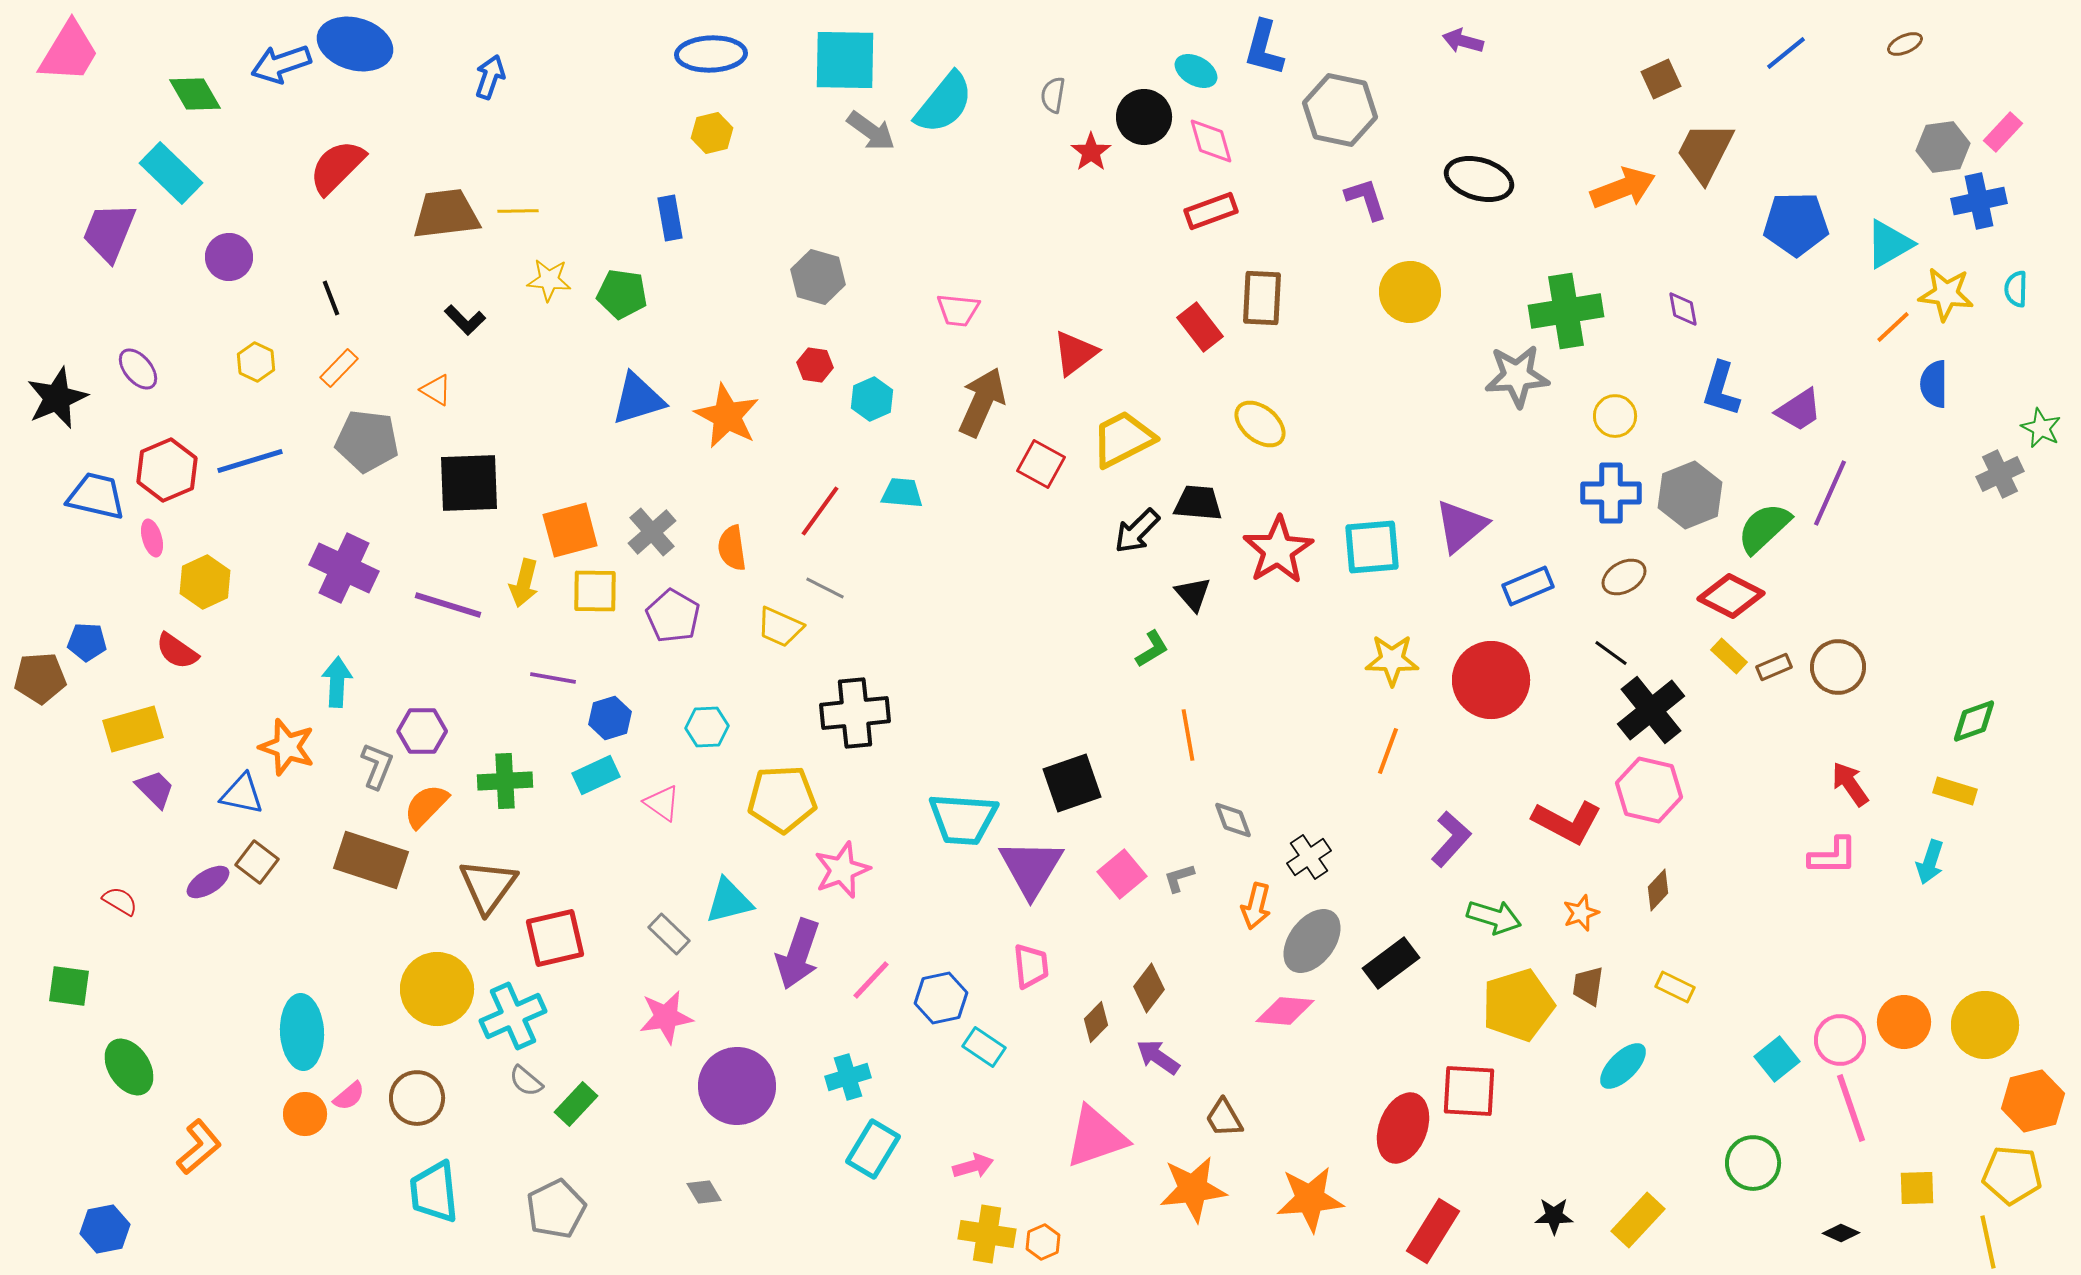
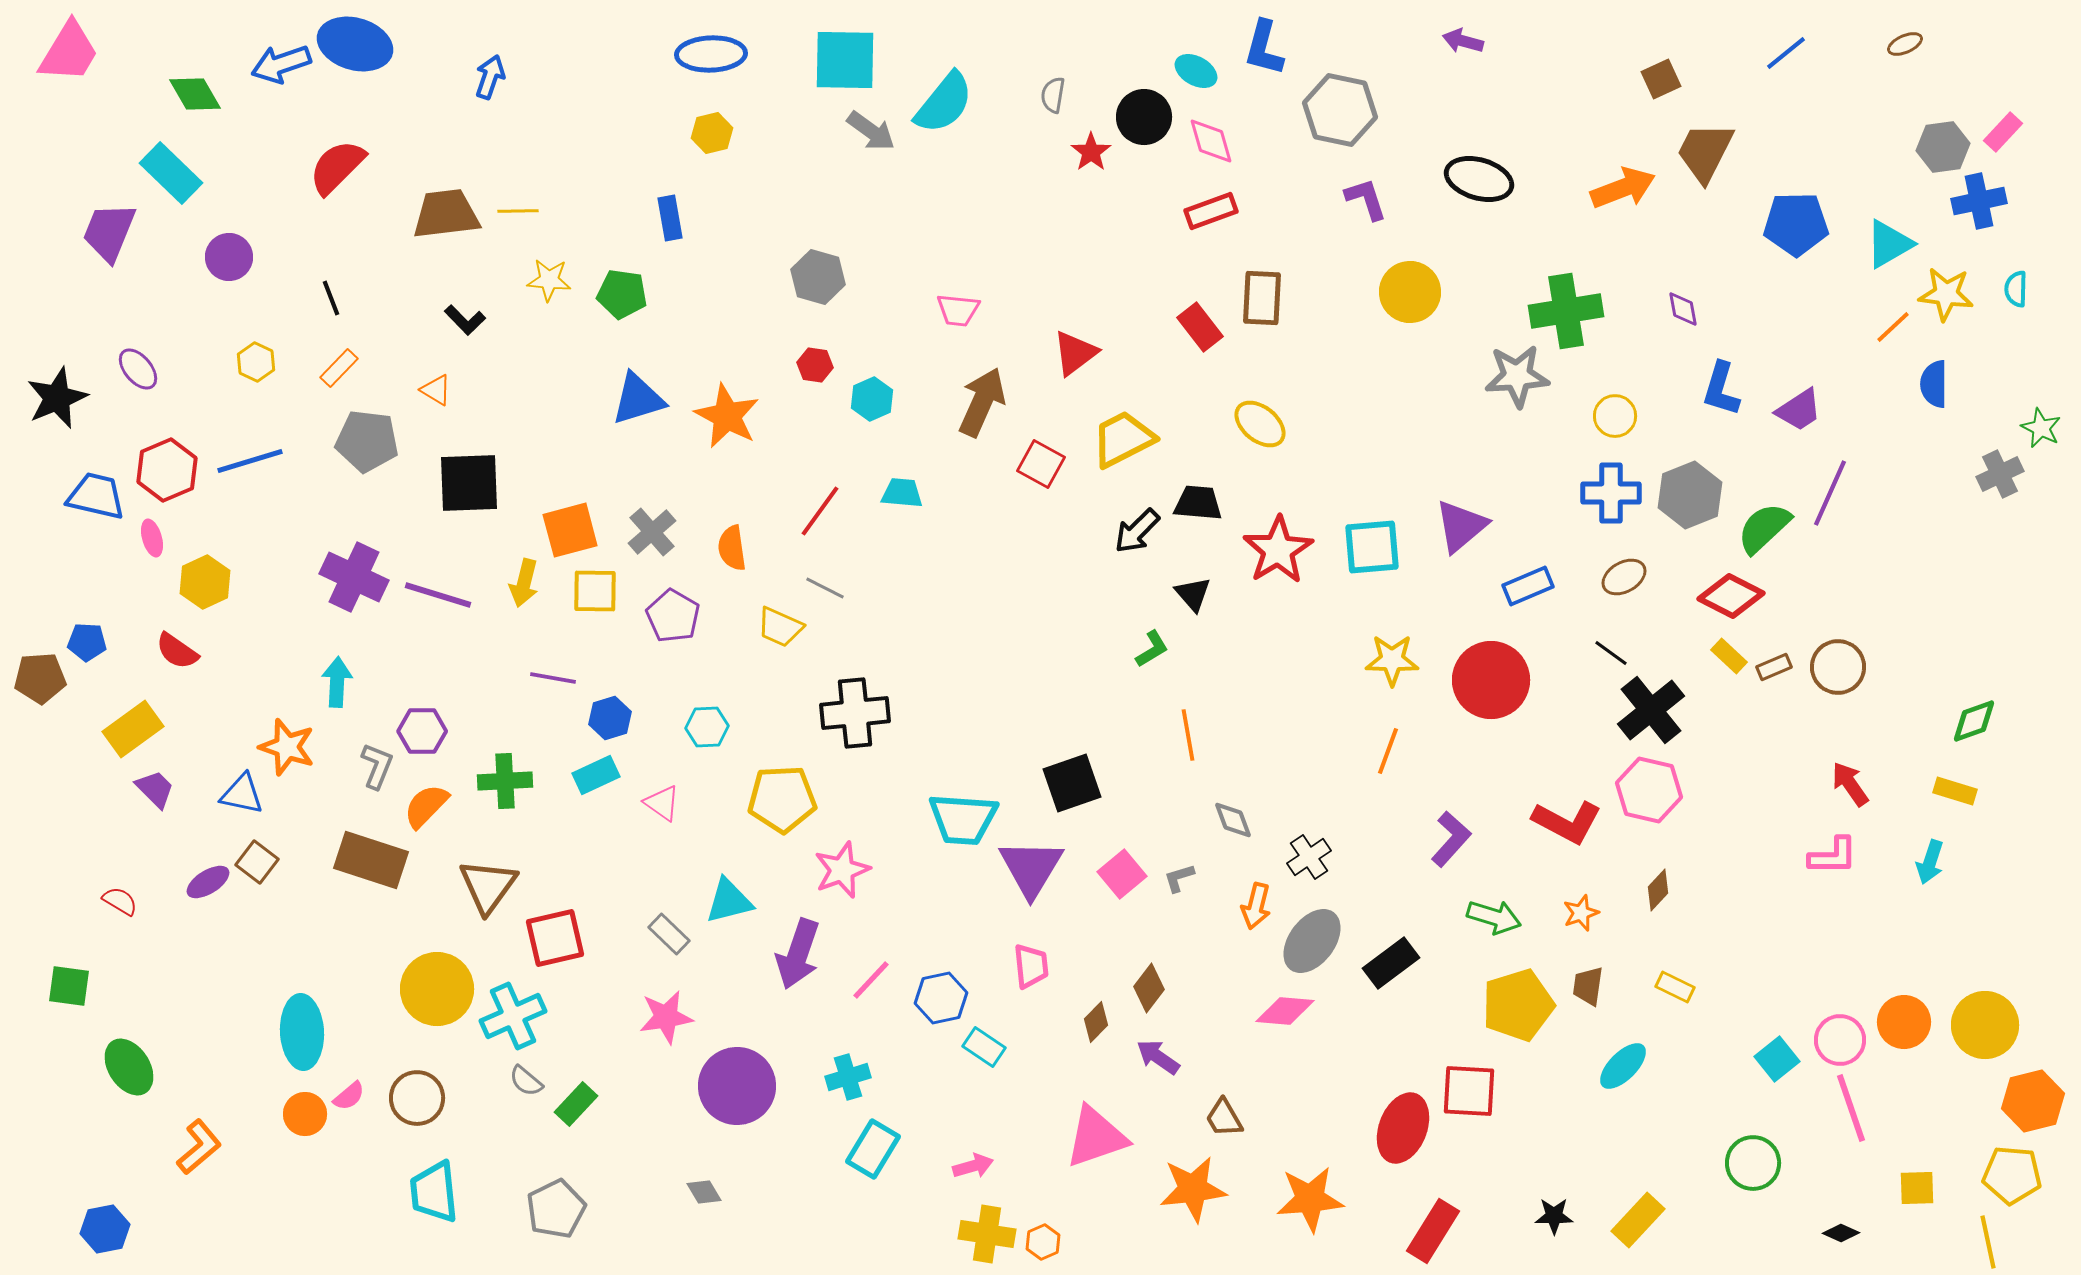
purple cross at (344, 568): moved 10 px right, 9 px down
purple line at (448, 605): moved 10 px left, 10 px up
yellow rectangle at (133, 729): rotated 20 degrees counterclockwise
